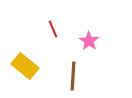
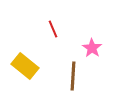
pink star: moved 3 px right, 7 px down
